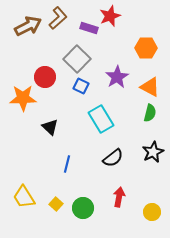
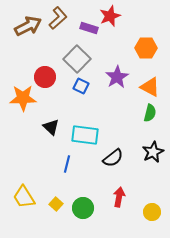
cyan rectangle: moved 16 px left, 16 px down; rotated 52 degrees counterclockwise
black triangle: moved 1 px right
